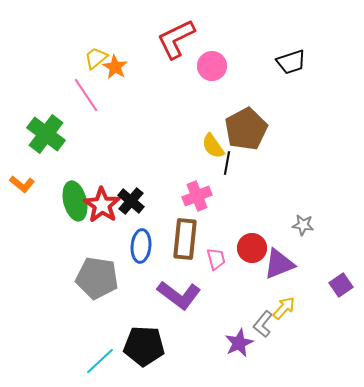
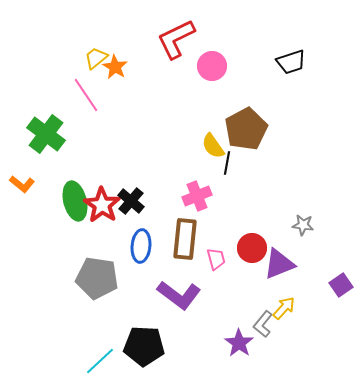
purple star: rotated 12 degrees counterclockwise
